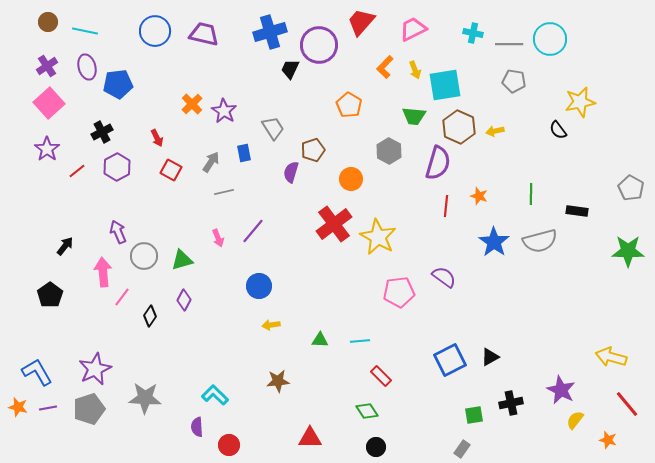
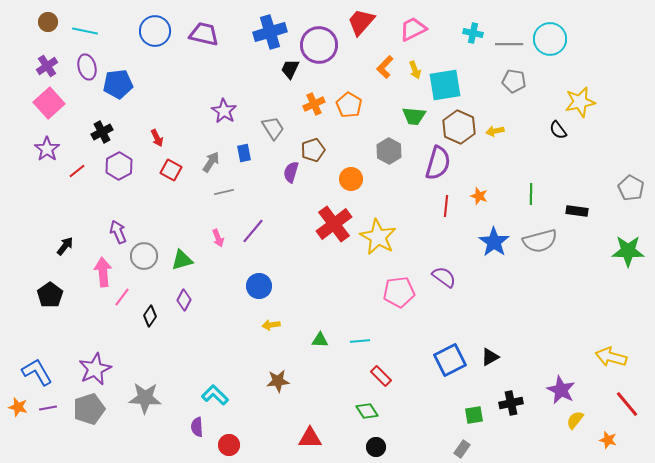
orange cross at (192, 104): moved 122 px right; rotated 20 degrees clockwise
purple hexagon at (117, 167): moved 2 px right, 1 px up
